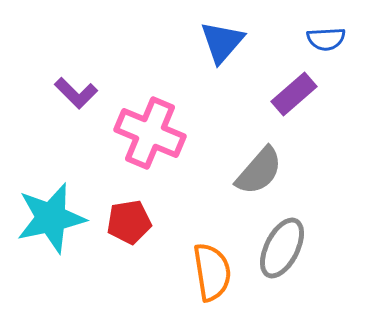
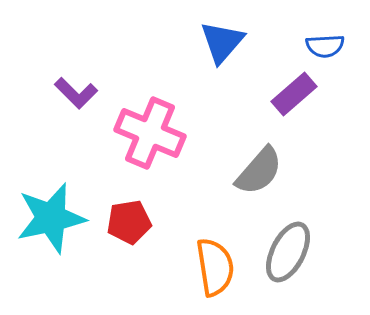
blue semicircle: moved 1 px left, 7 px down
gray ellipse: moved 6 px right, 4 px down
orange semicircle: moved 3 px right, 5 px up
